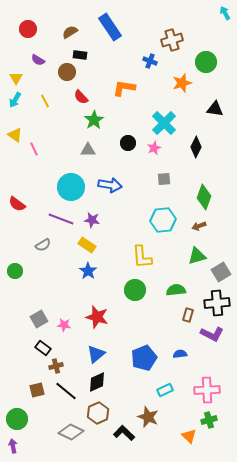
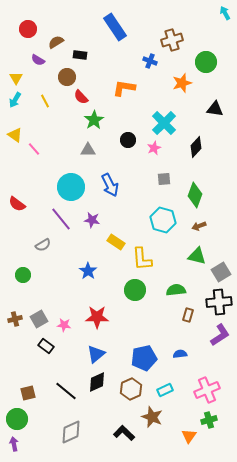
blue rectangle at (110, 27): moved 5 px right
brown semicircle at (70, 32): moved 14 px left, 10 px down
brown circle at (67, 72): moved 5 px down
black circle at (128, 143): moved 3 px up
black diamond at (196, 147): rotated 15 degrees clockwise
pink line at (34, 149): rotated 16 degrees counterclockwise
blue arrow at (110, 185): rotated 55 degrees clockwise
green diamond at (204, 197): moved 9 px left, 2 px up
purple line at (61, 219): rotated 30 degrees clockwise
cyan hexagon at (163, 220): rotated 20 degrees clockwise
yellow rectangle at (87, 245): moved 29 px right, 3 px up
green triangle at (197, 256): rotated 30 degrees clockwise
yellow L-shape at (142, 257): moved 2 px down
green circle at (15, 271): moved 8 px right, 4 px down
black cross at (217, 303): moved 2 px right, 1 px up
red star at (97, 317): rotated 15 degrees counterclockwise
purple L-shape at (212, 334): moved 8 px right, 1 px down; rotated 60 degrees counterclockwise
black rectangle at (43, 348): moved 3 px right, 2 px up
blue pentagon at (144, 358): rotated 10 degrees clockwise
brown cross at (56, 366): moved 41 px left, 47 px up
brown square at (37, 390): moved 9 px left, 3 px down
pink cross at (207, 390): rotated 20 degrees counterclockwise
brown hexagon at (98, 413): moved 33 px right, 24 px up
brown star at (148, 417): moved 4 px right
gray diamond at (71, 432): rotated 50 degrees counterclockwise
orange triangle at (189, 436): rotated 21 degrees clockwise
purple arrow at (13, 446): moved 1 px right, 2 px up
